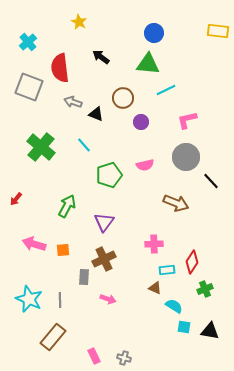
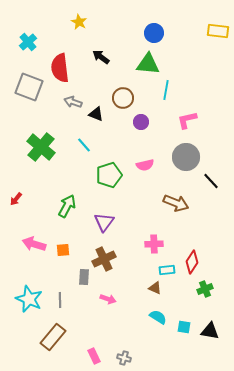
cyan line at (166, 90): rotated 54 degrees counterclockwise
cyan semicircle at (174, 306): moved 16 px left, 11 px down
